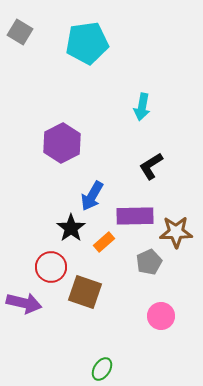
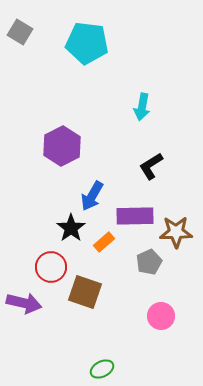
cyan pentagon: rotated 15 degrees clockwise
purple hexagon: moved 3 px down
green ellipse: rotated 30 degrees clockwise
